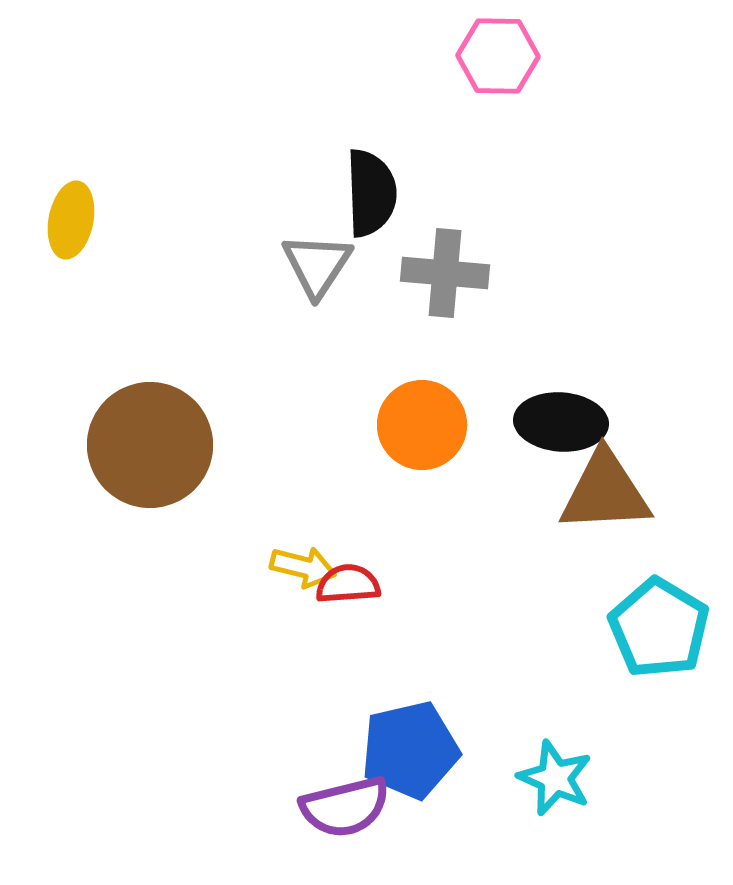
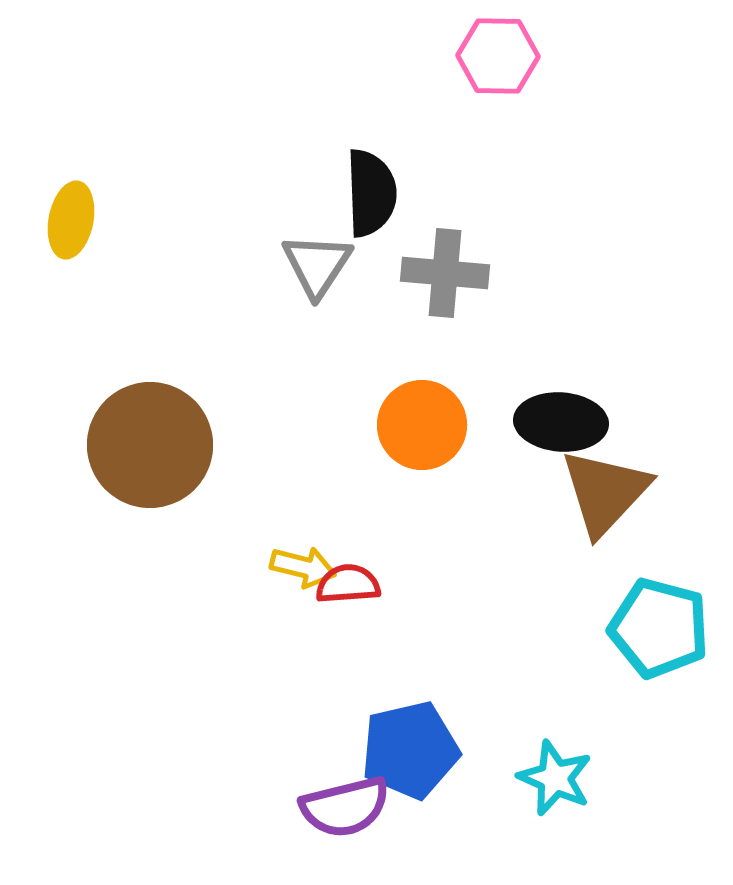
brown triangle: rotated 44 degrees counterclockwise
cyan pentagon: rotated 16 degrees counterclockwise
